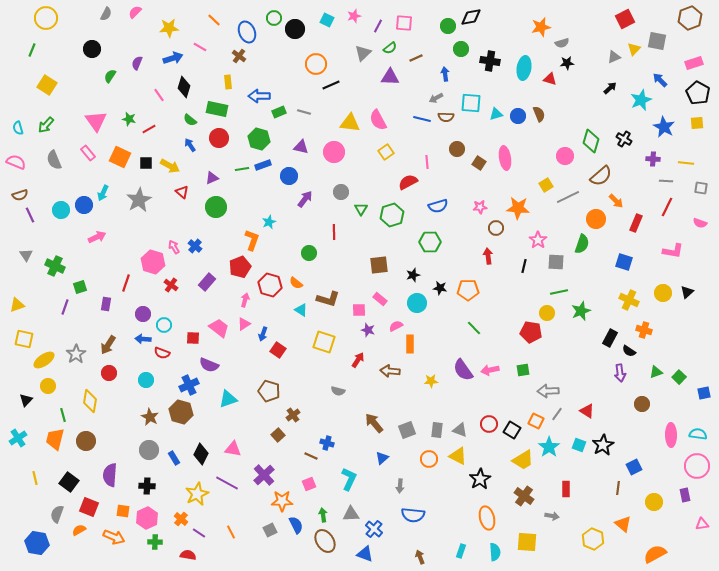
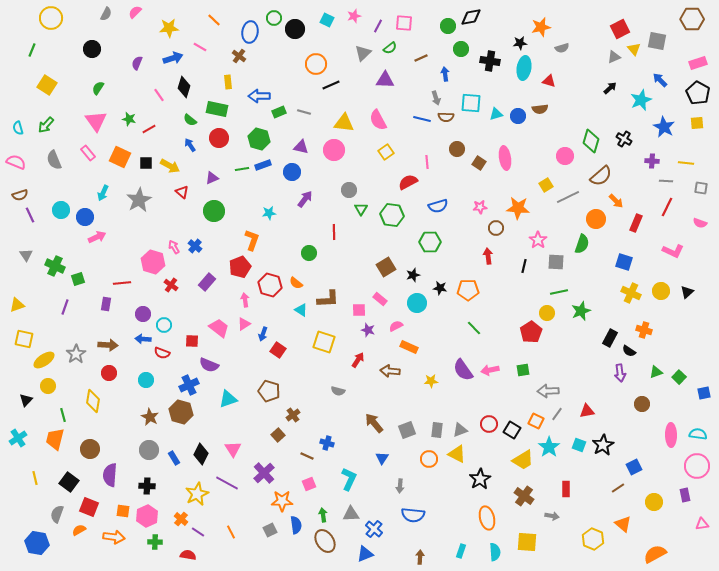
yellow circle at (46, 18): moved 5 px right
brown hexagon at (690, 18): moved 2 px right, 1 px down; rotated 20 degrees clockwise
red square at (625, 19): moved 5 px left, 10 px down
blue ellipse at (247, 32): moved 3 px right; rotated 30 degrees clockwise
gray semicircle at (562, 43): moved 5 px down
yellow triangle at (634, 49): rotated 24 degrees counterclockwise
brown line at (416, 58): moved 5 px right
black star at (567, 63): moved 47 px left, 20 px up
pink rectangle at (694, 63): moved 4 px right
green semicircle at (110, 76): moved 12 px left, 12 px down
purple triangle at (390, 77): moved 5 px left, 3 px down
red triangle at (550, 79): moved 1 px left, 2 px down
gray arrow at (436, 98): rotated 80 degrees counterclockwise
brown semicircle at (539, 114): moved 1 px right, 5 px up; rotated 105 degrees clockwise
yellow triangle at (350, 123): moved 6 px left
pink circle at (334, 152): moved 2 px up
purple cross at (653, 159): moved 1 px left, 2 px down
blue circle at (289, 176): moved 3 px right, 4 px up
gray circle at (341, 192): moved 8 px right, 2 px up
blue circle at (84, 205): moved 1 px right, 12 px down
green circle at (216, 207): moved 2 px left, 4 px down
green hexagon at (392, 215): rotated 25 degrees clockwise
cyan star at (269, 222): moved 9 px up; rotated 16 degrees clockwise
pink L-shape at (673, 251): rotated 15 degrees clockwise
brown square at (379, 265): moved 7 px right, 2 px down; rotated 24 degrees counterclockwise
red line at (126, 283): moved 4 px left; rotated 66 degrees clockwise
green square at (80, 287): moved 2 px left, 8 px up
yellow circle at (663, 293): moved 2 px left, 2 px up
brown L-shape at (328, 299): rotated 20 degrees counterclockwise
pink arrow at (245, 300): rotated 24 degrees counterclockwise
yellow cross at (629, 300): moved 2 px right, 7 px up
red pentagon at (531, 332): rotated 30 degrees clockwise
red square at (193, 338): moved 1 px left, 3 px down
orange rectangle at (410, 344): moved 1 px left, 3 px down; rotated 66 degrees counterclockwise
brown arrow at (108, 345): rotated 120 degrees counterclockwise
yellow diamond at (90, 401): moved 3 px right
red triangle at (587, 411): rotated 42 degrees counterclockwise
gray triangle at (460, 430): rotated 42 degrees counterclockwise
brown circle at (86, 441): moved 4 px right, 8 px down
pink triangle at (233, 449): rotated 48 degrees clockwise
brown line at (311, 456): moved 4 px left
yellow triangle at (458, 456): moved 1 px left, 2 px up
blue triangle at (382, 458): rotated 16 degrees counterclockwise
purple cross at (264, 475): moved 2 px up
brown line at (618, 488): rotated 48 degrees clockwise
pink hexagon at (147, 518): moved 2 px up
blue semicircle at (296, 525): rotated 18 degrees clockwise
purple line at (199, 533): moved 1 px left, 1 px up
orange arrow at (114, 537): rotated 15 degrees counterclockwise
blue triangle at (365, 554): rotated 42 degrees counterclockwise
brown arrow at (420, 557): rotated 24 degrees clockwise
